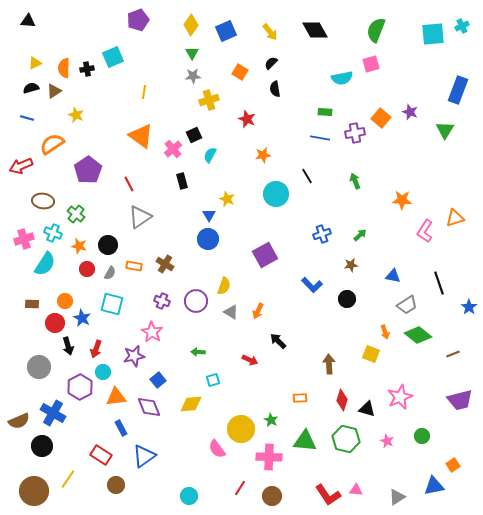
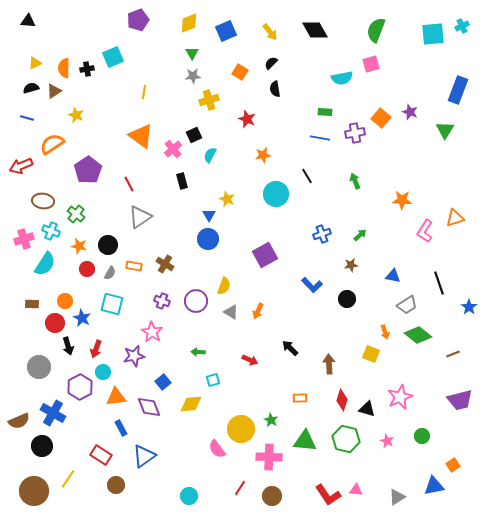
yellow diamond at (191, 25): moved 2 px left, 2 px up; rotated 35 degrees clockwise
cyan cross at (53, 233): moved 2 px left, 2 px up
black arrow at (278, 341): moved 12 px right, 7 px down
blue square at (158, 380): moved 5 px right, 2 px down
